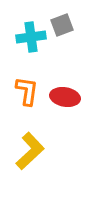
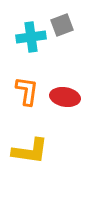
yellow L-shape: rotated 51 degrees clockwise
